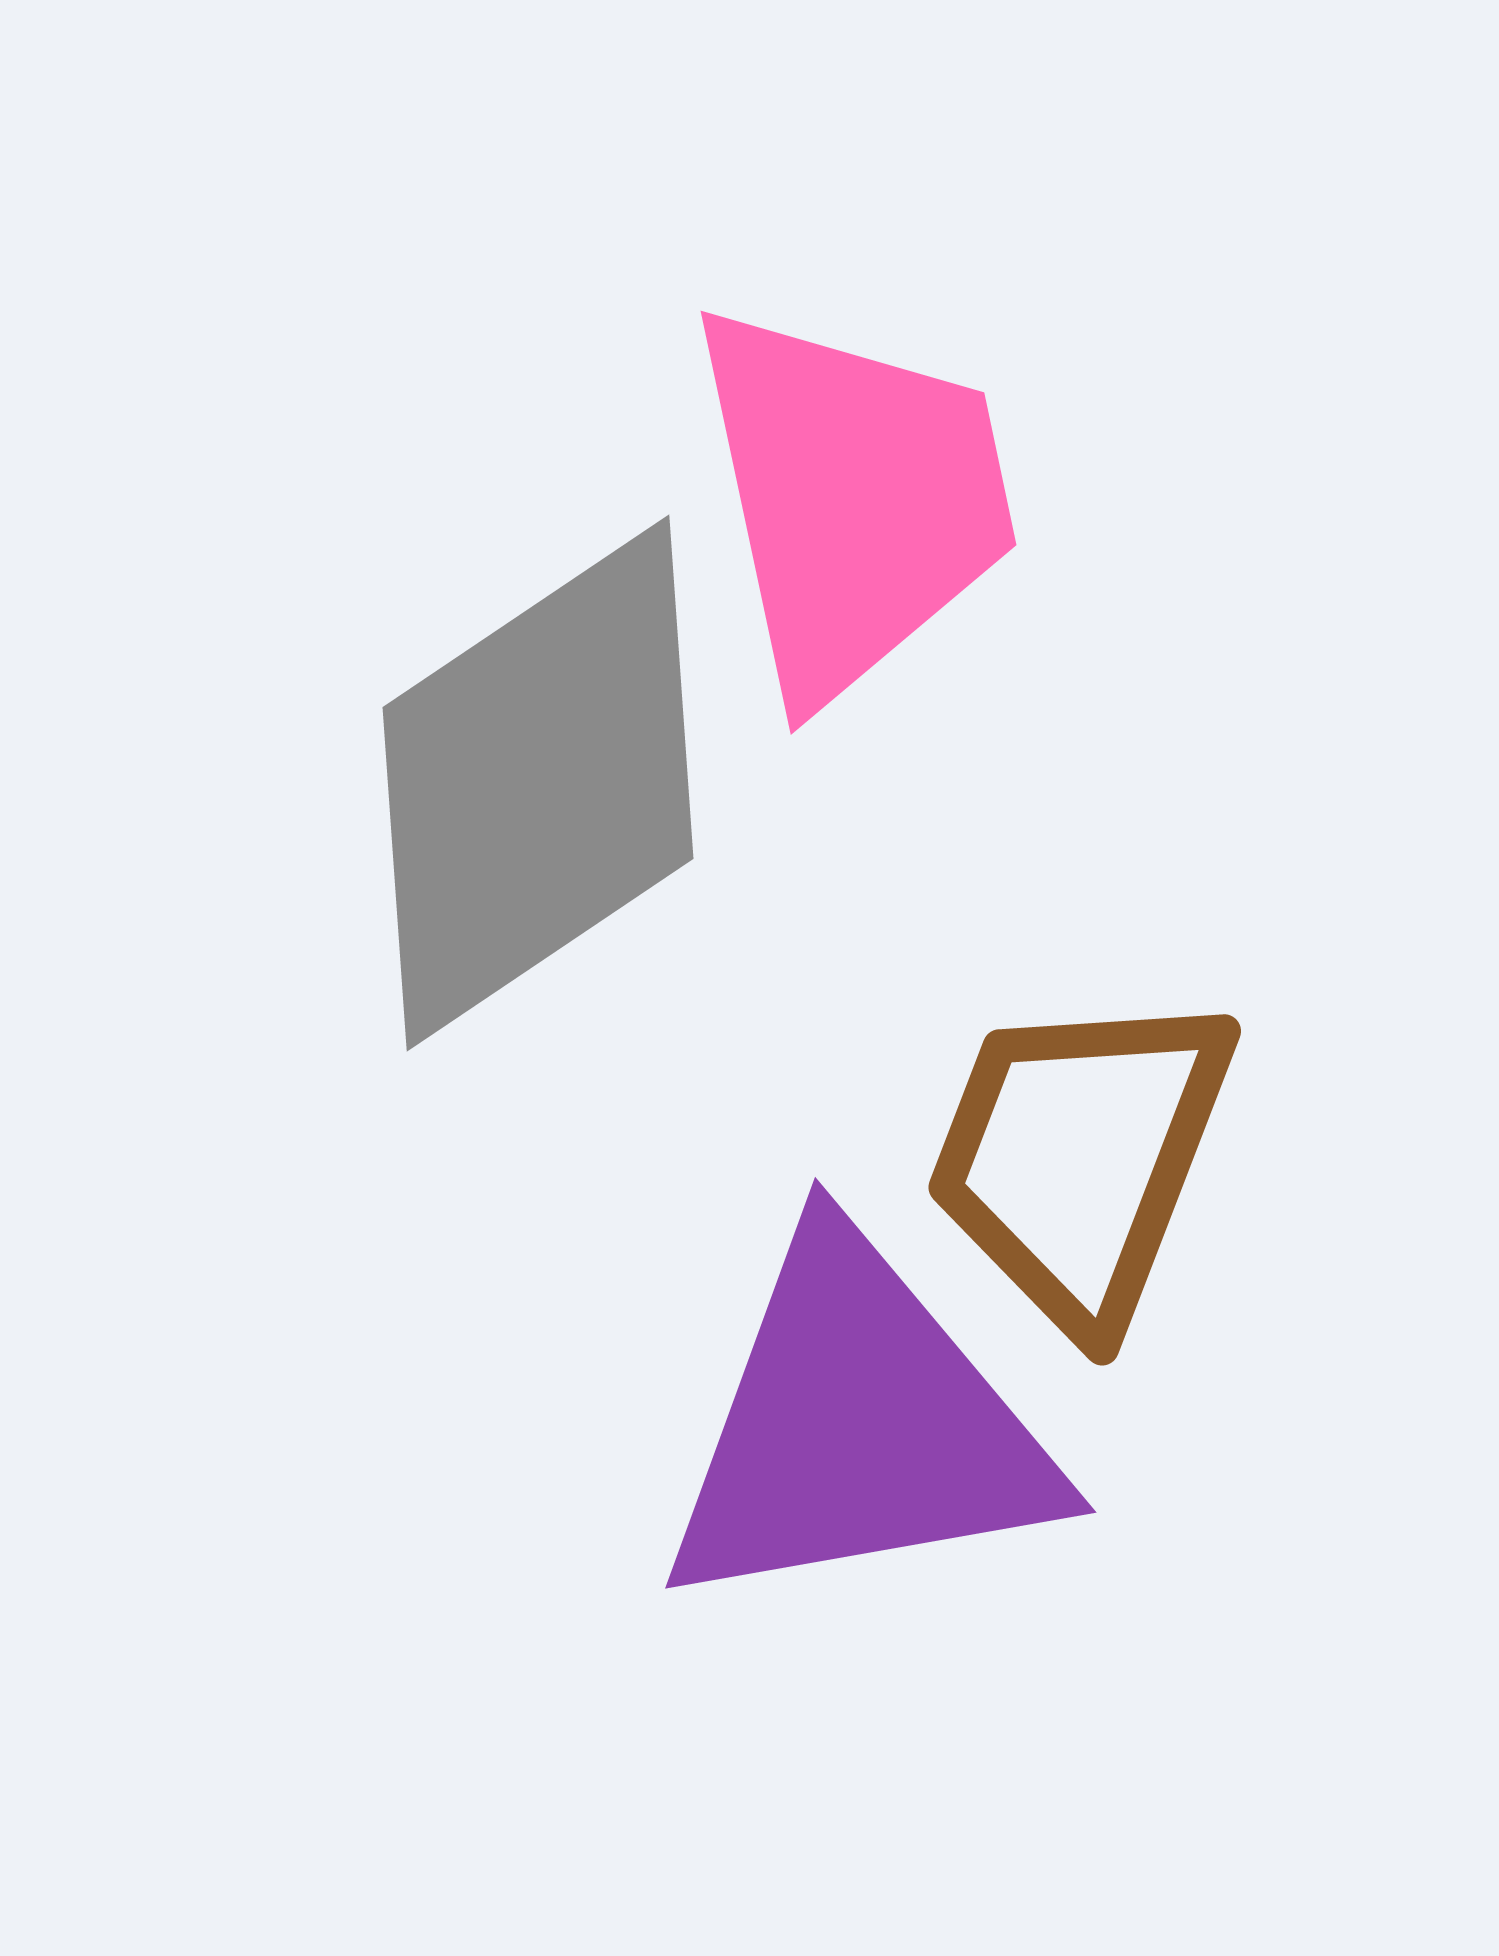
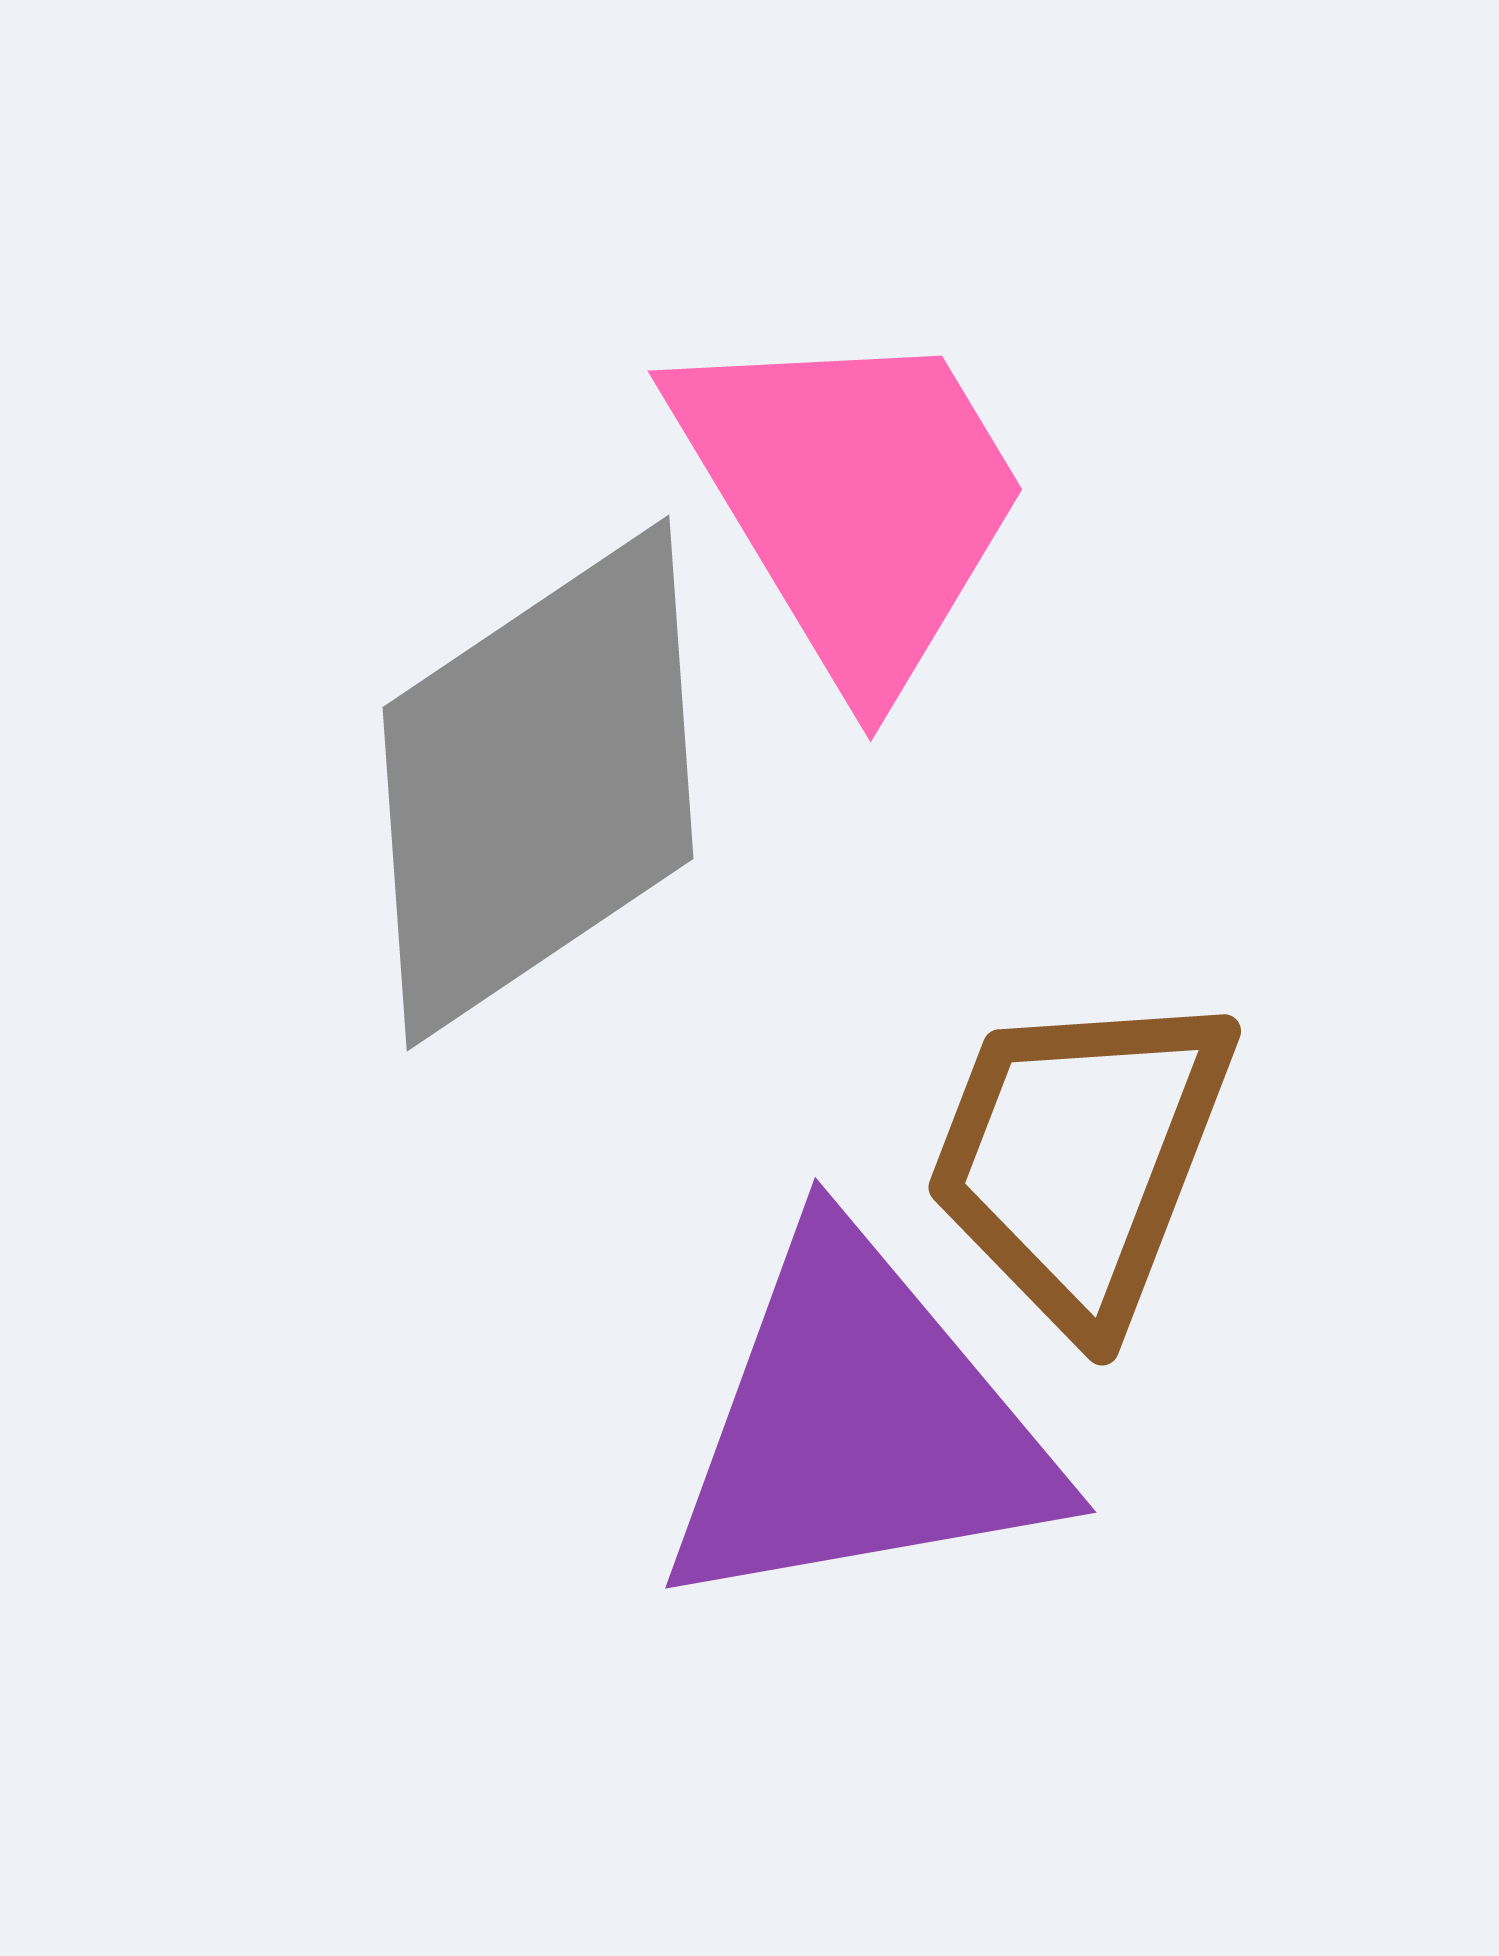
pink trapezoid: rotated 19 degrees counterclockwise
